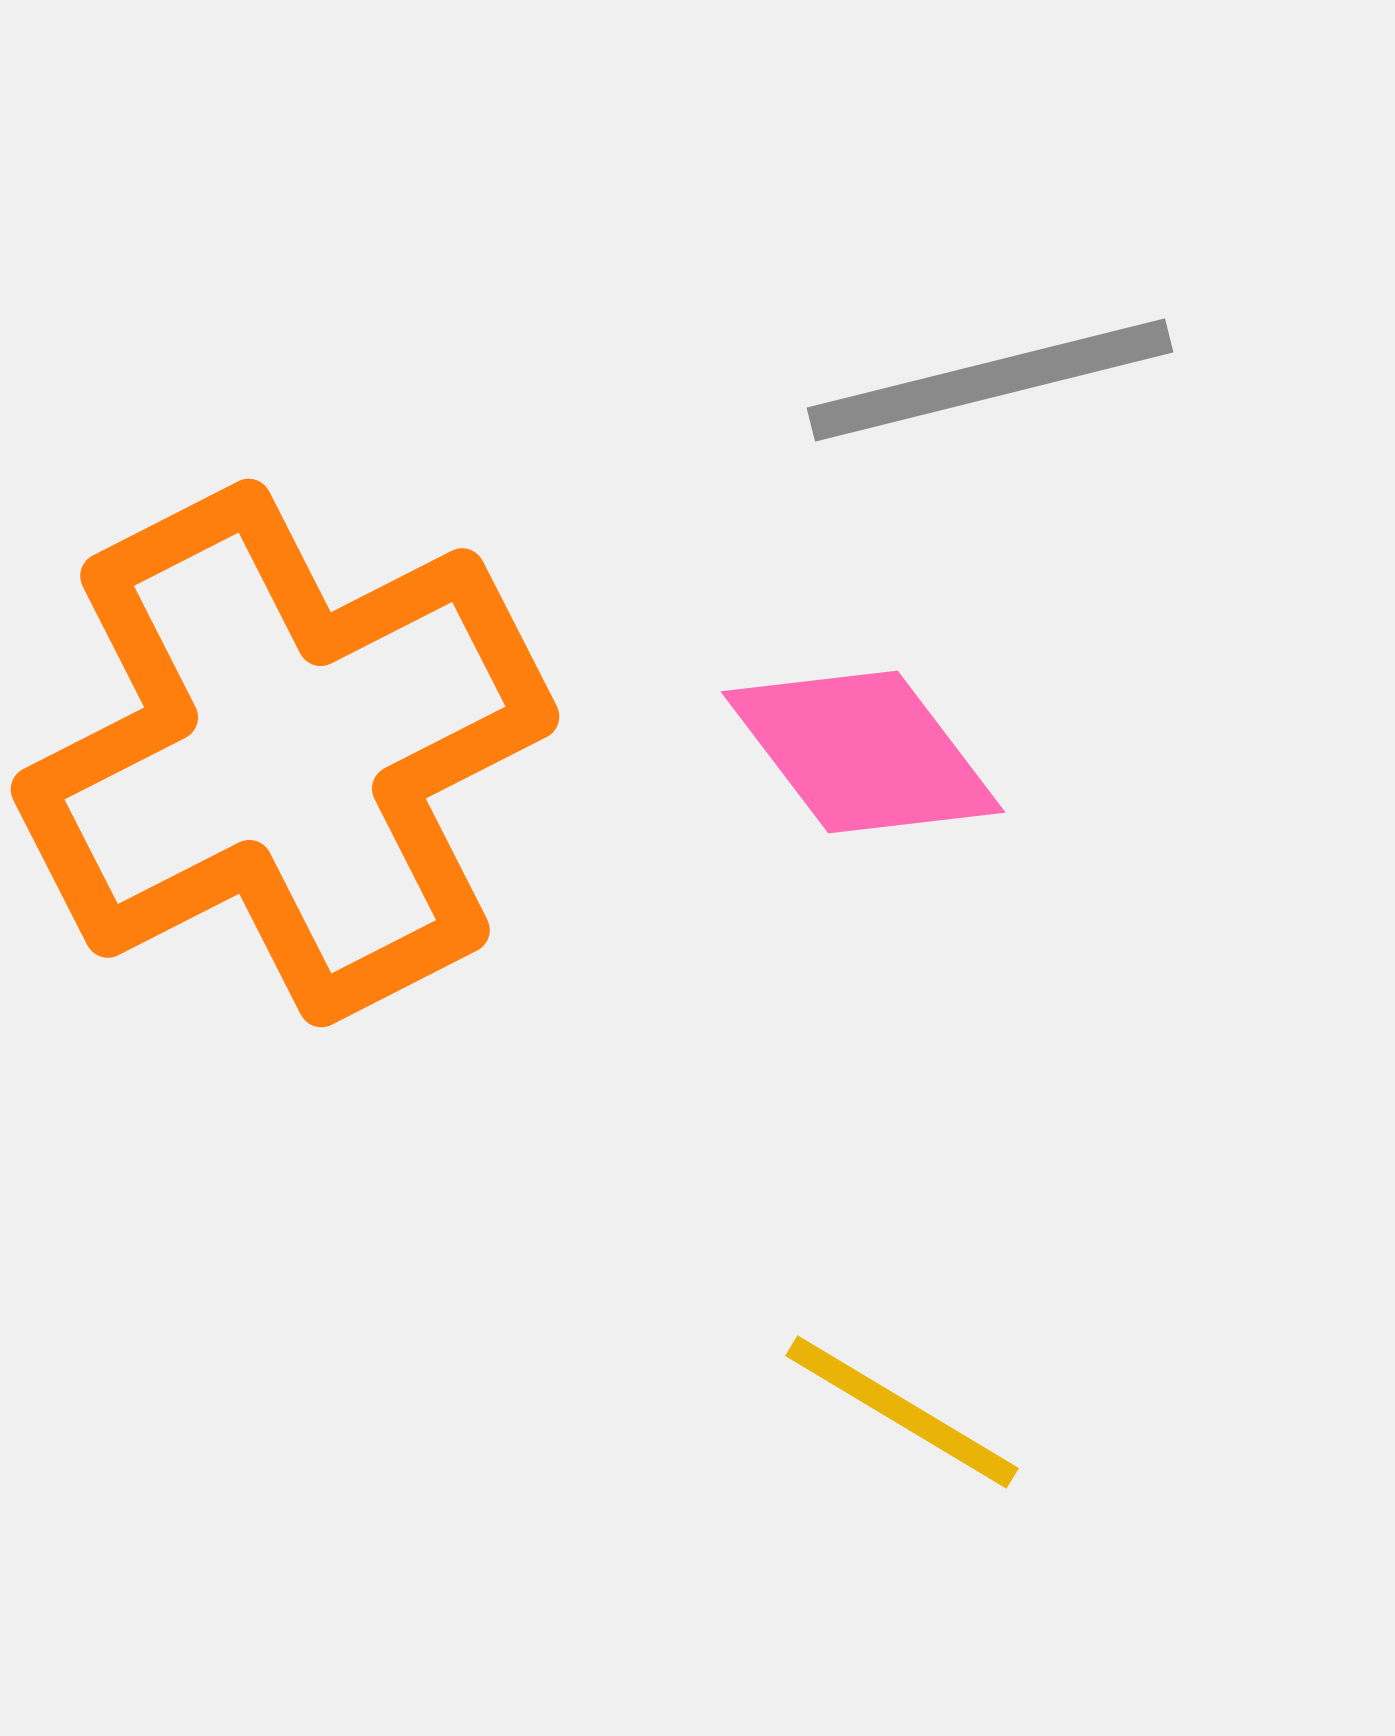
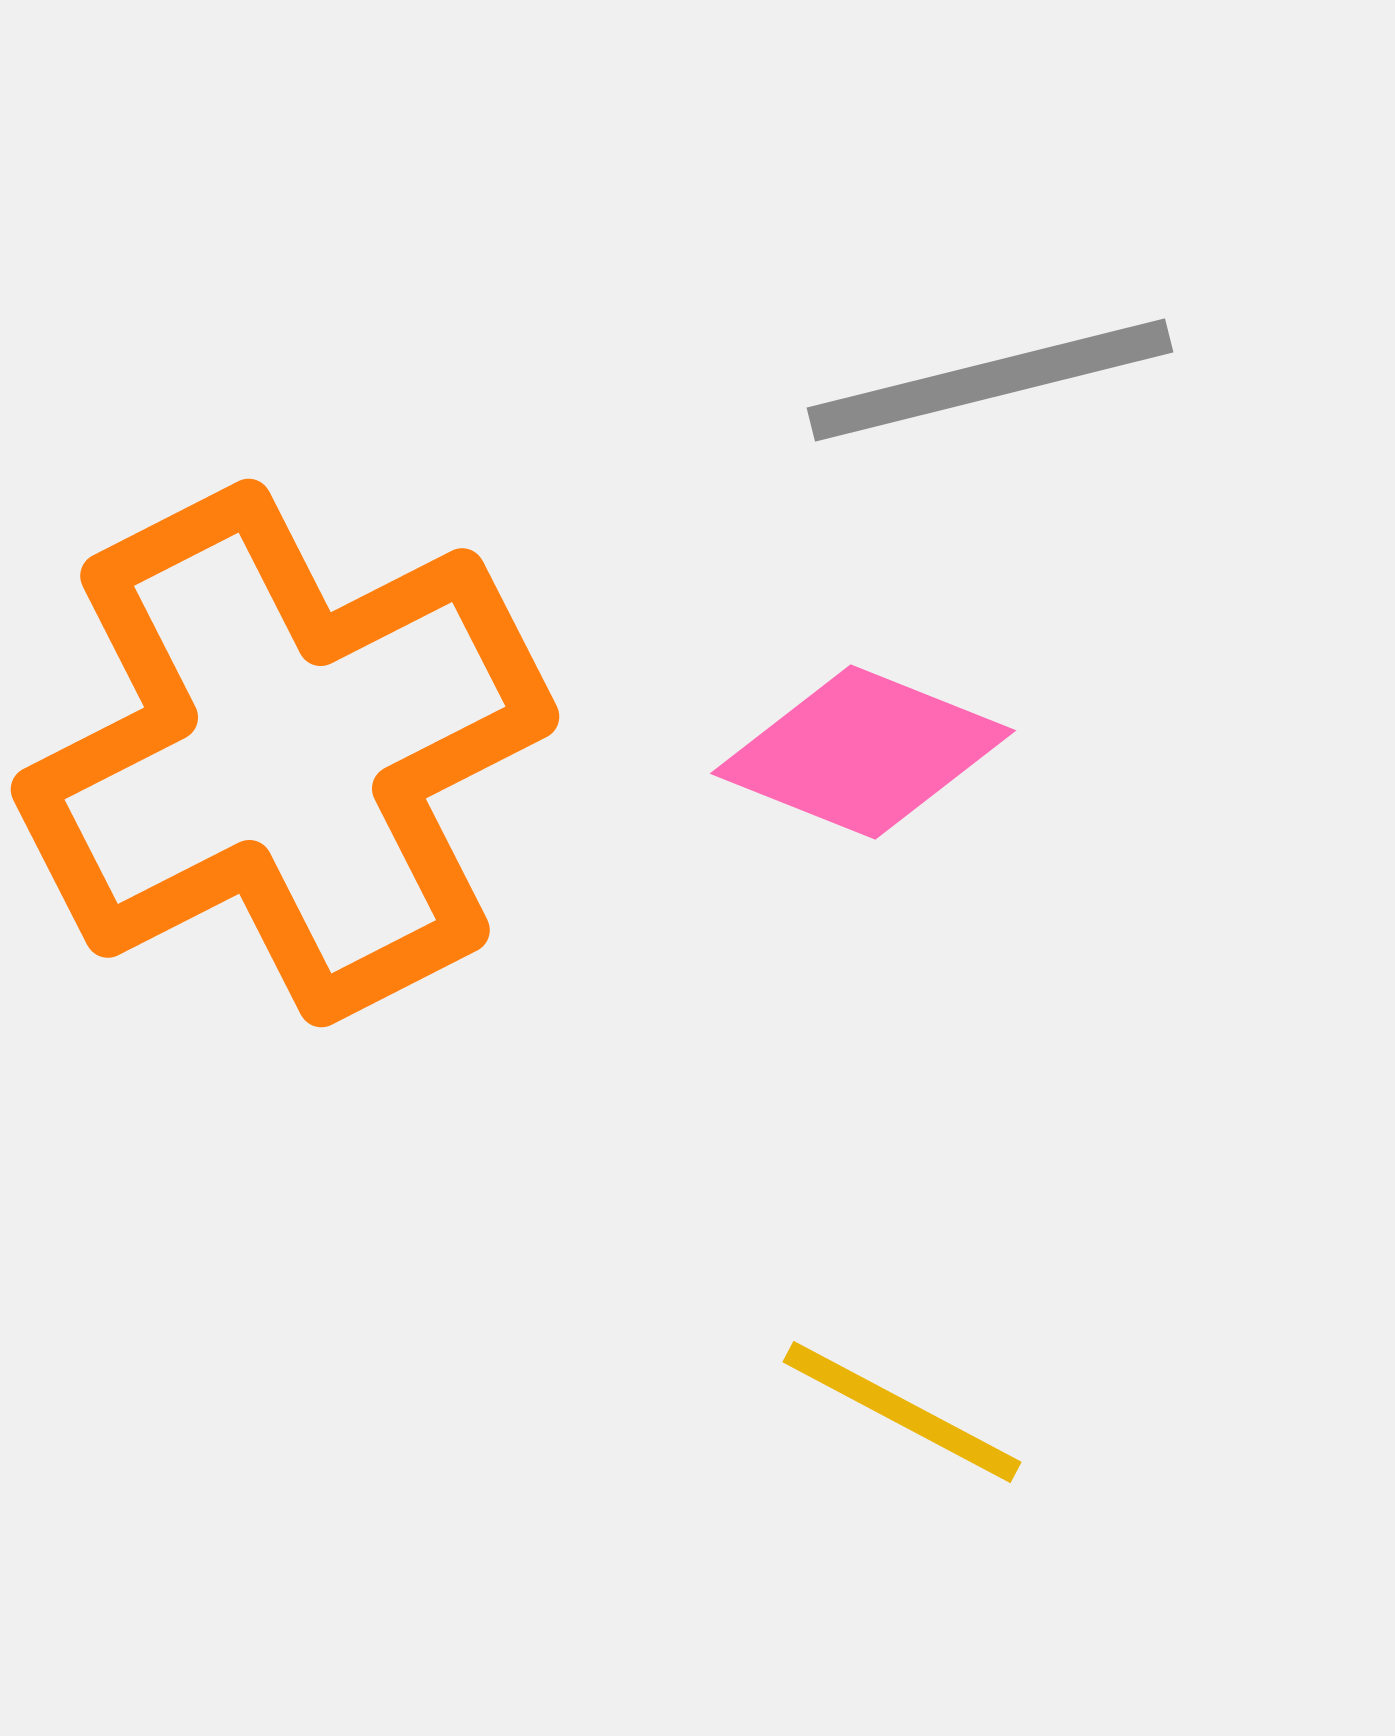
pink diamond: rotated 31 degrees counterclockwise
yellow line: rotated 3 degrees counterclockwise
